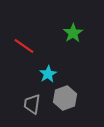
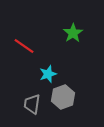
cyan star: rotated 12 degrees clockwise
gray hexagon: moved 2 px left, 1 px up
